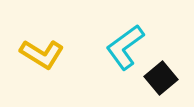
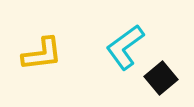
yellow L-shape: rotated 39 degrees counterclockwise
